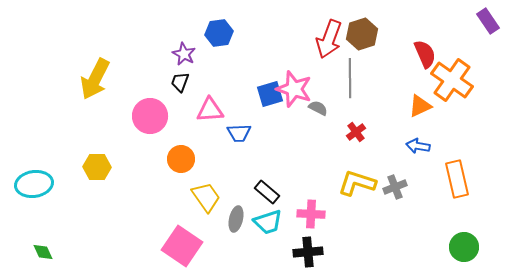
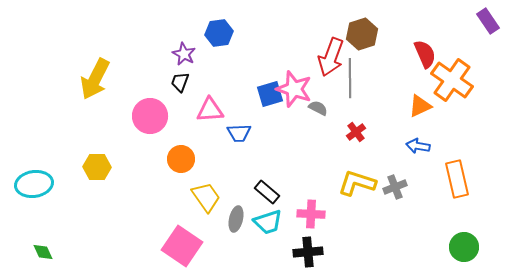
red arrow: moved 2 px right, 18 px down
